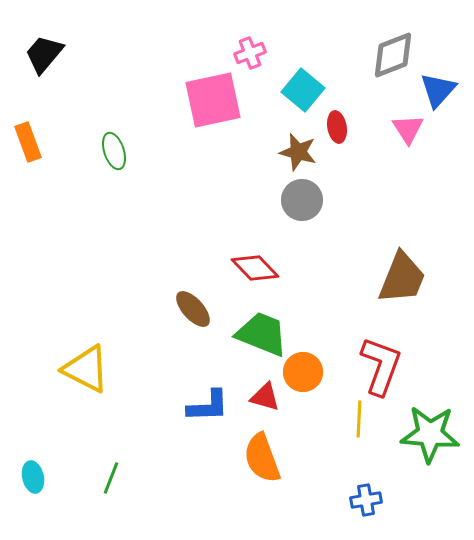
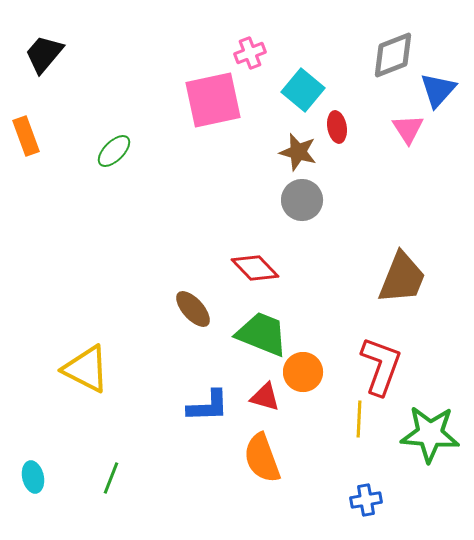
orange rectangle: moved 2 px left, 6 px up
green ellipse: rotated 63 degrees clockwise
